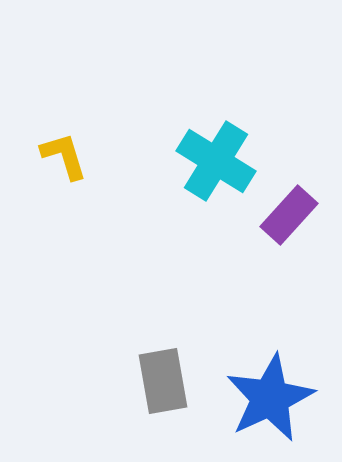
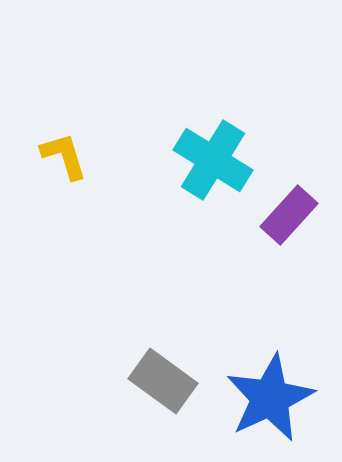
cyan cross: moved 3 px left, 1 px up
gray rectangle: rotated 44 degrees counterclockwise
